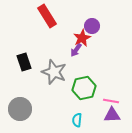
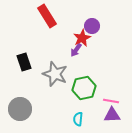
gray star: moved 1 px right, 2 px down
cyan semicircle: moved 1 px right, 1 px up
